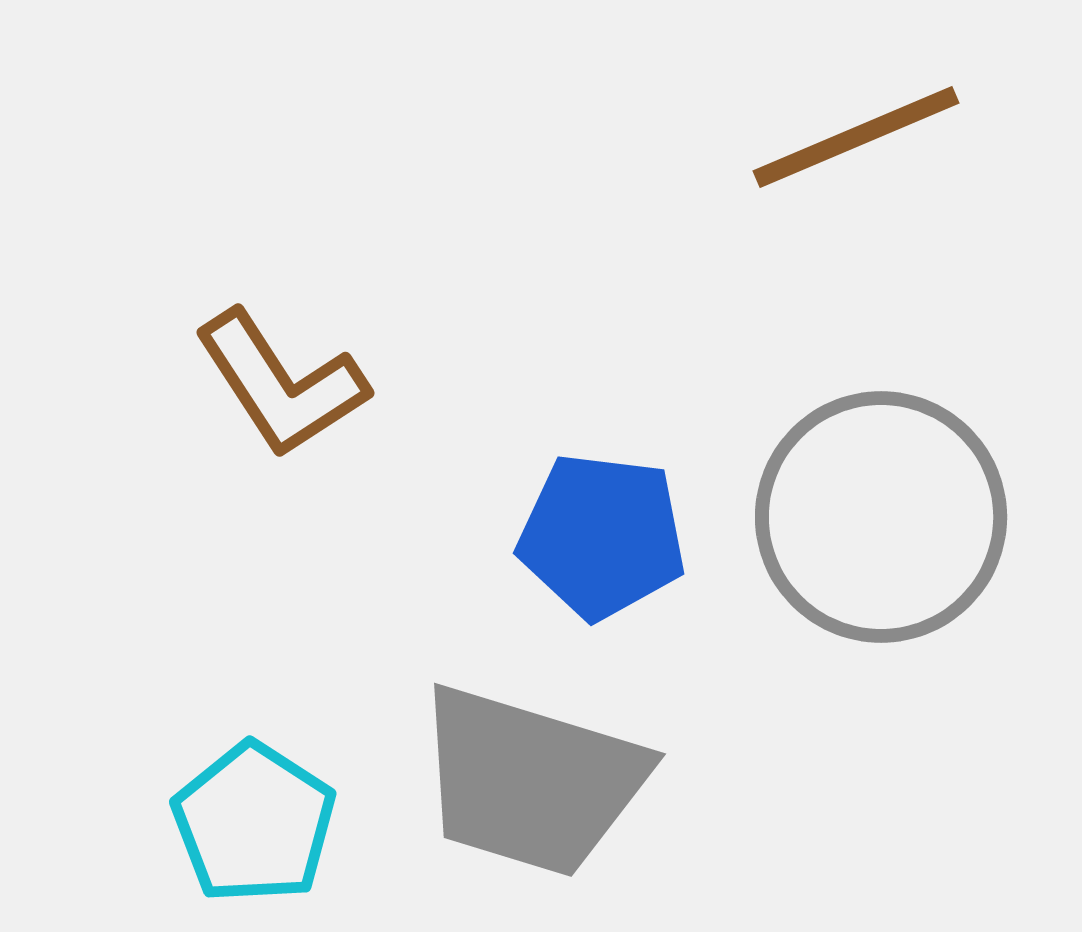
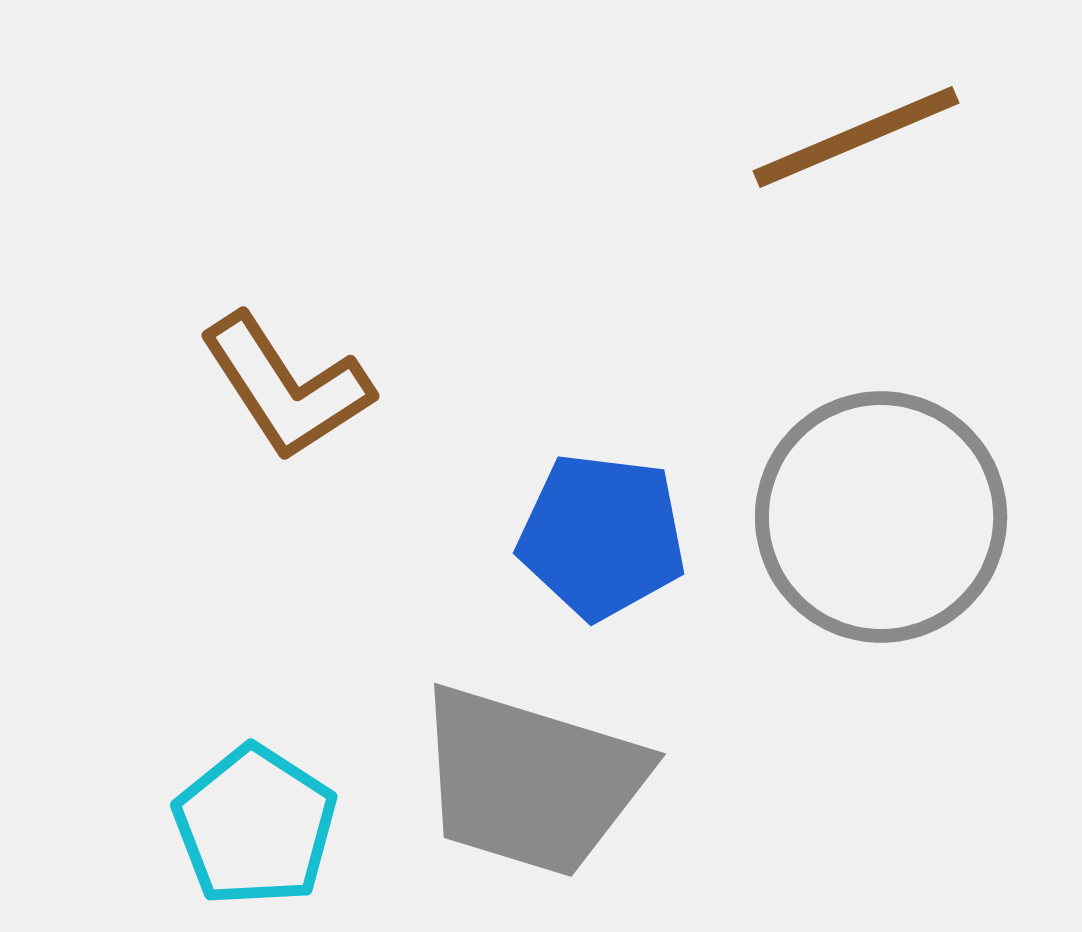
brown L-shape: moved 5 px right, 3 px down
cyan pentagon: moved 1 px right, 3 px down
